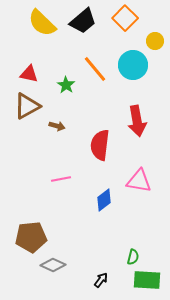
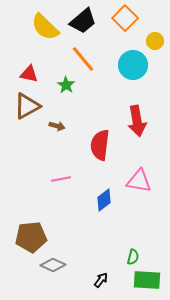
yellow semicircle: moved 3 px right, 4 px down
orange line: moved 12 px left, 10 px up
